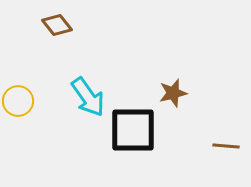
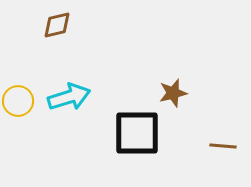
brown diamond: rotated 64 degrees counterclockwise
cyan arrow: moved 19 px left; rotated 72 degrees counterclockwise
black square: moved 4 px right, 3 px down
brown line: moved 3 px left
